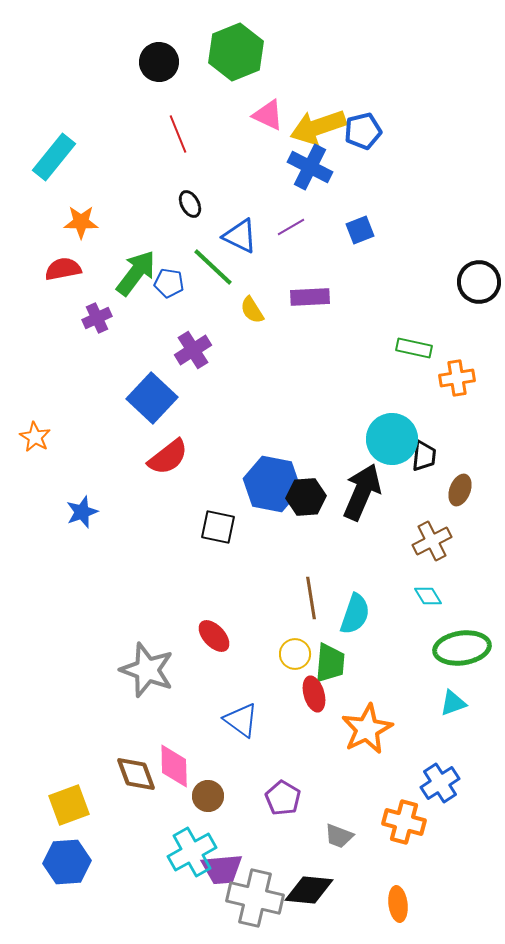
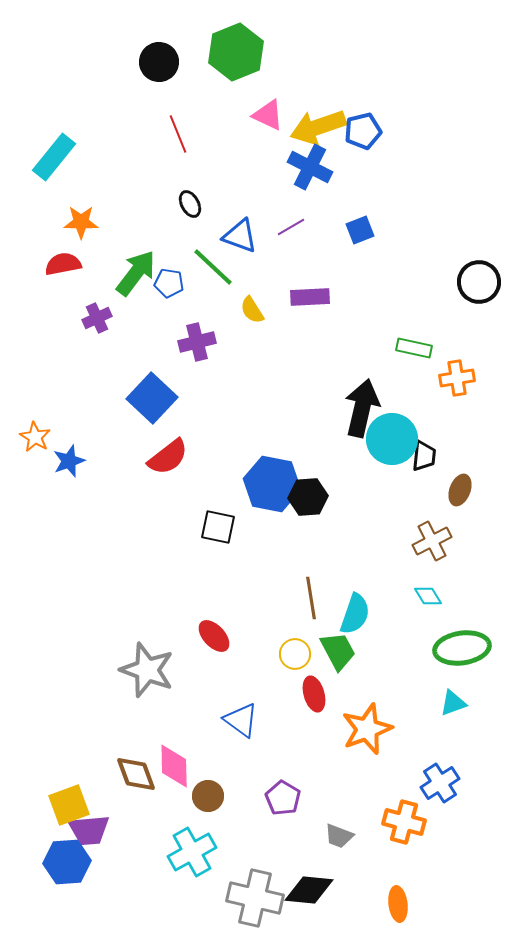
blue triangle at (240, 236): rotated 6 degrees counterclockwise
red semicircle at (63, 269): moved 5 px up
purple cross at (193, 350): moved 4 px right, 8 px up; rotated 18 degrees clockwise
black arrow at (362, 492): moved 84 px up; rotated 10 degrees counterclockwise
black hexagon at (306, 497): moved 2 px right
blue star at (82, 512): moved 13 px left, 51 px up
green trapezoid at (330, 663): moved 8 px right, 12 px up; rotated 33 degrees counterclockwise
orange star at (367, 729): rotated 6 degrees clockwise
purple trapezoid at (222, 869): moved 133 px left, 39 px up
